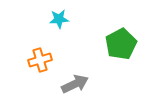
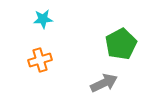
cyan star: moved 16 px left
gray arrow: moved 29 px right, 1 px up
